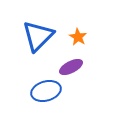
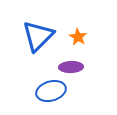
purple ellipse: rotated 25 degrees clockwise
blue ellipse: moved 5 px right
